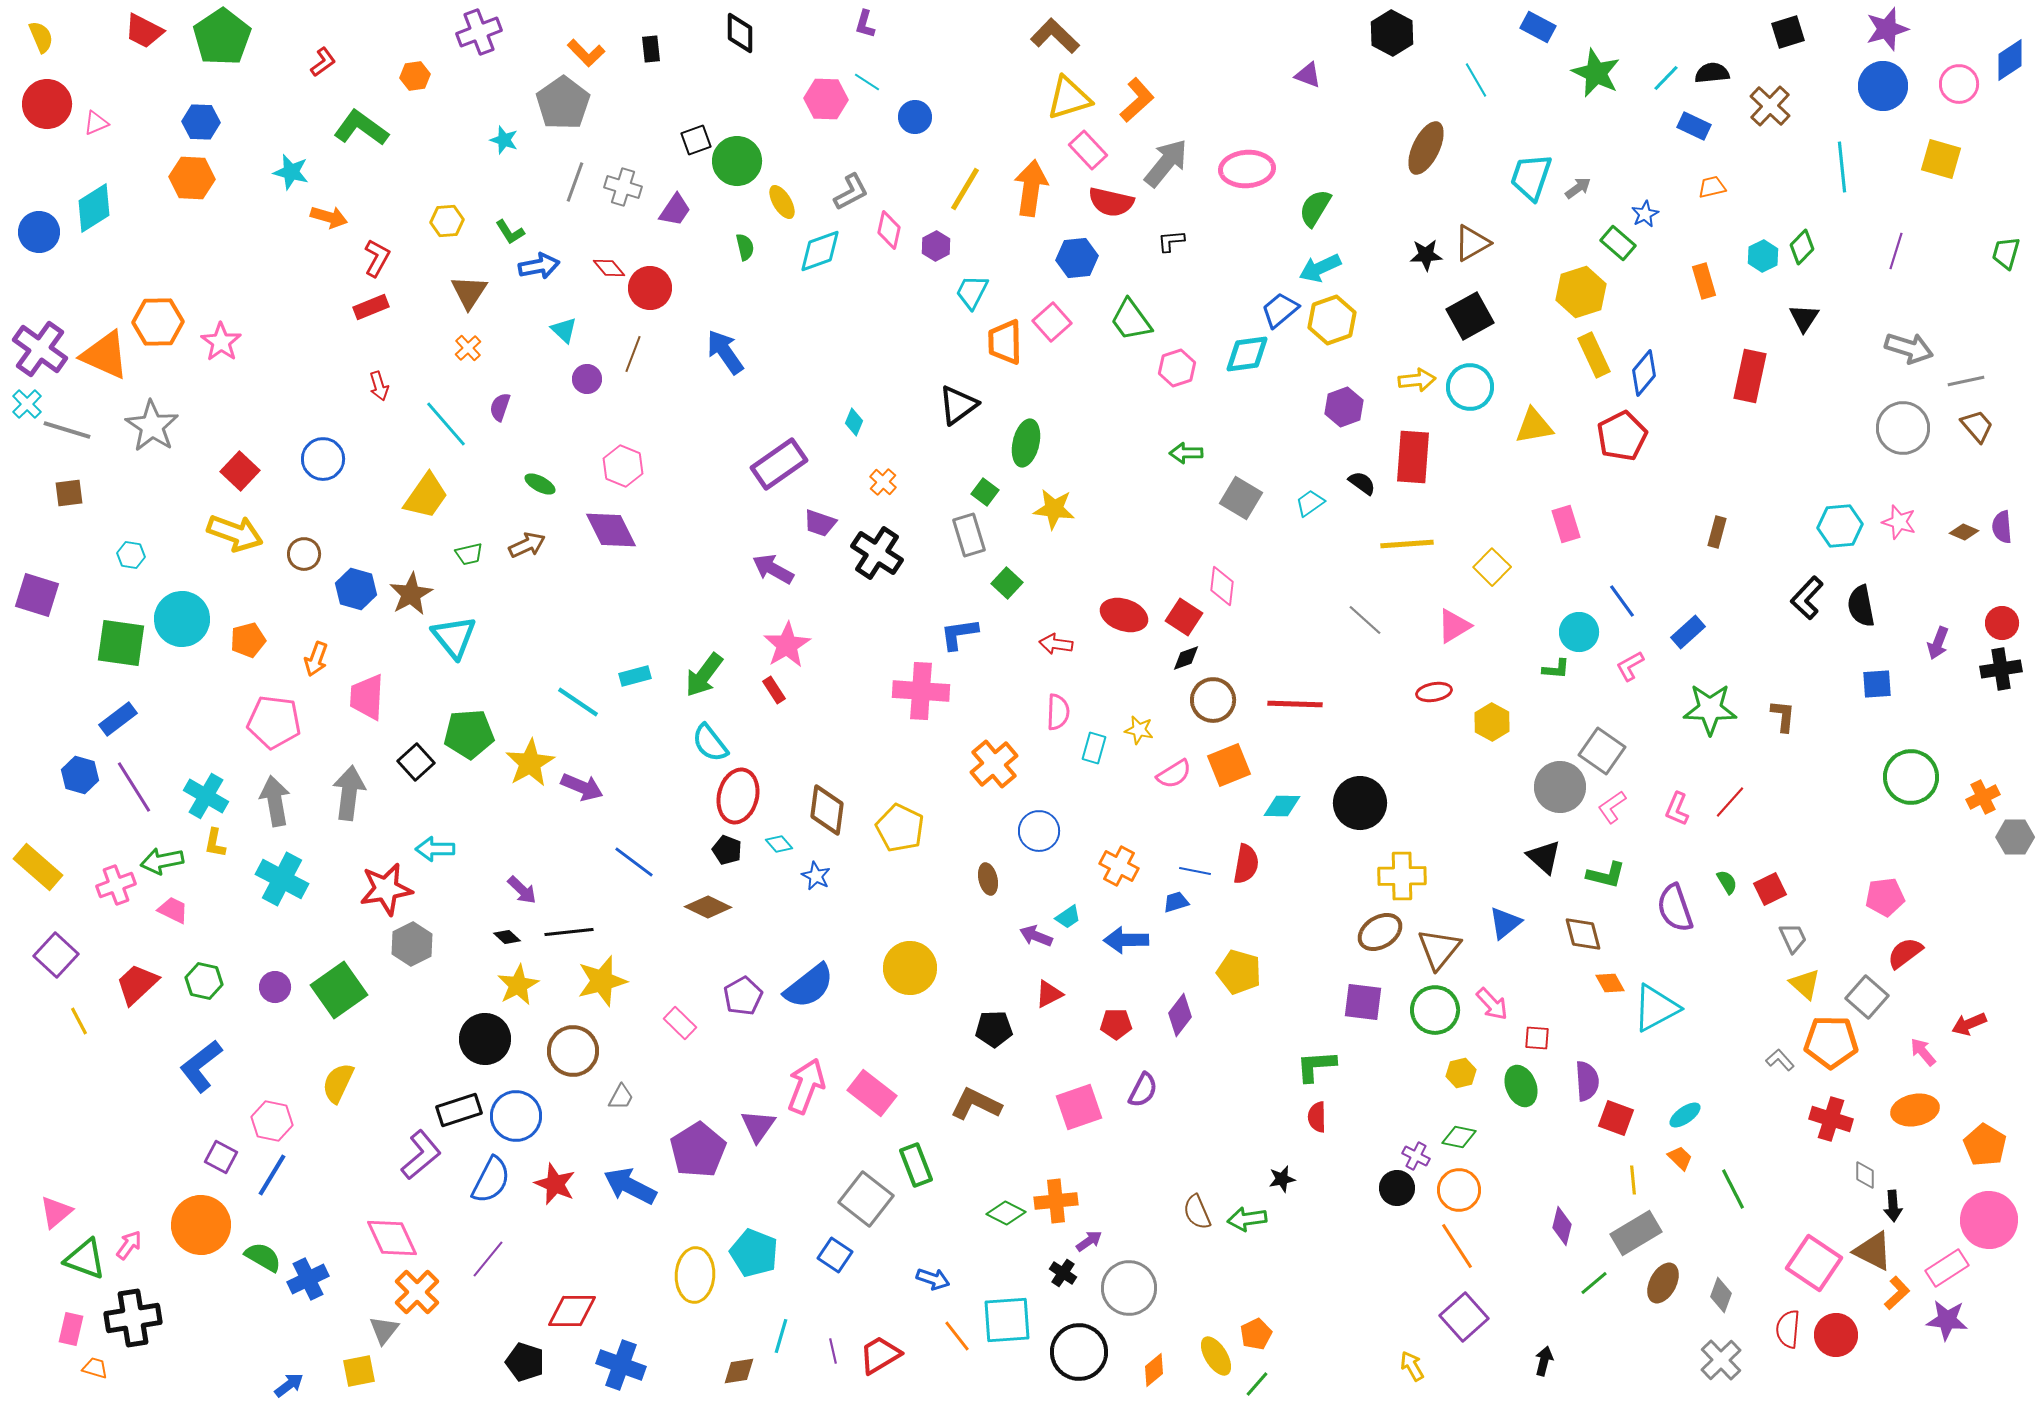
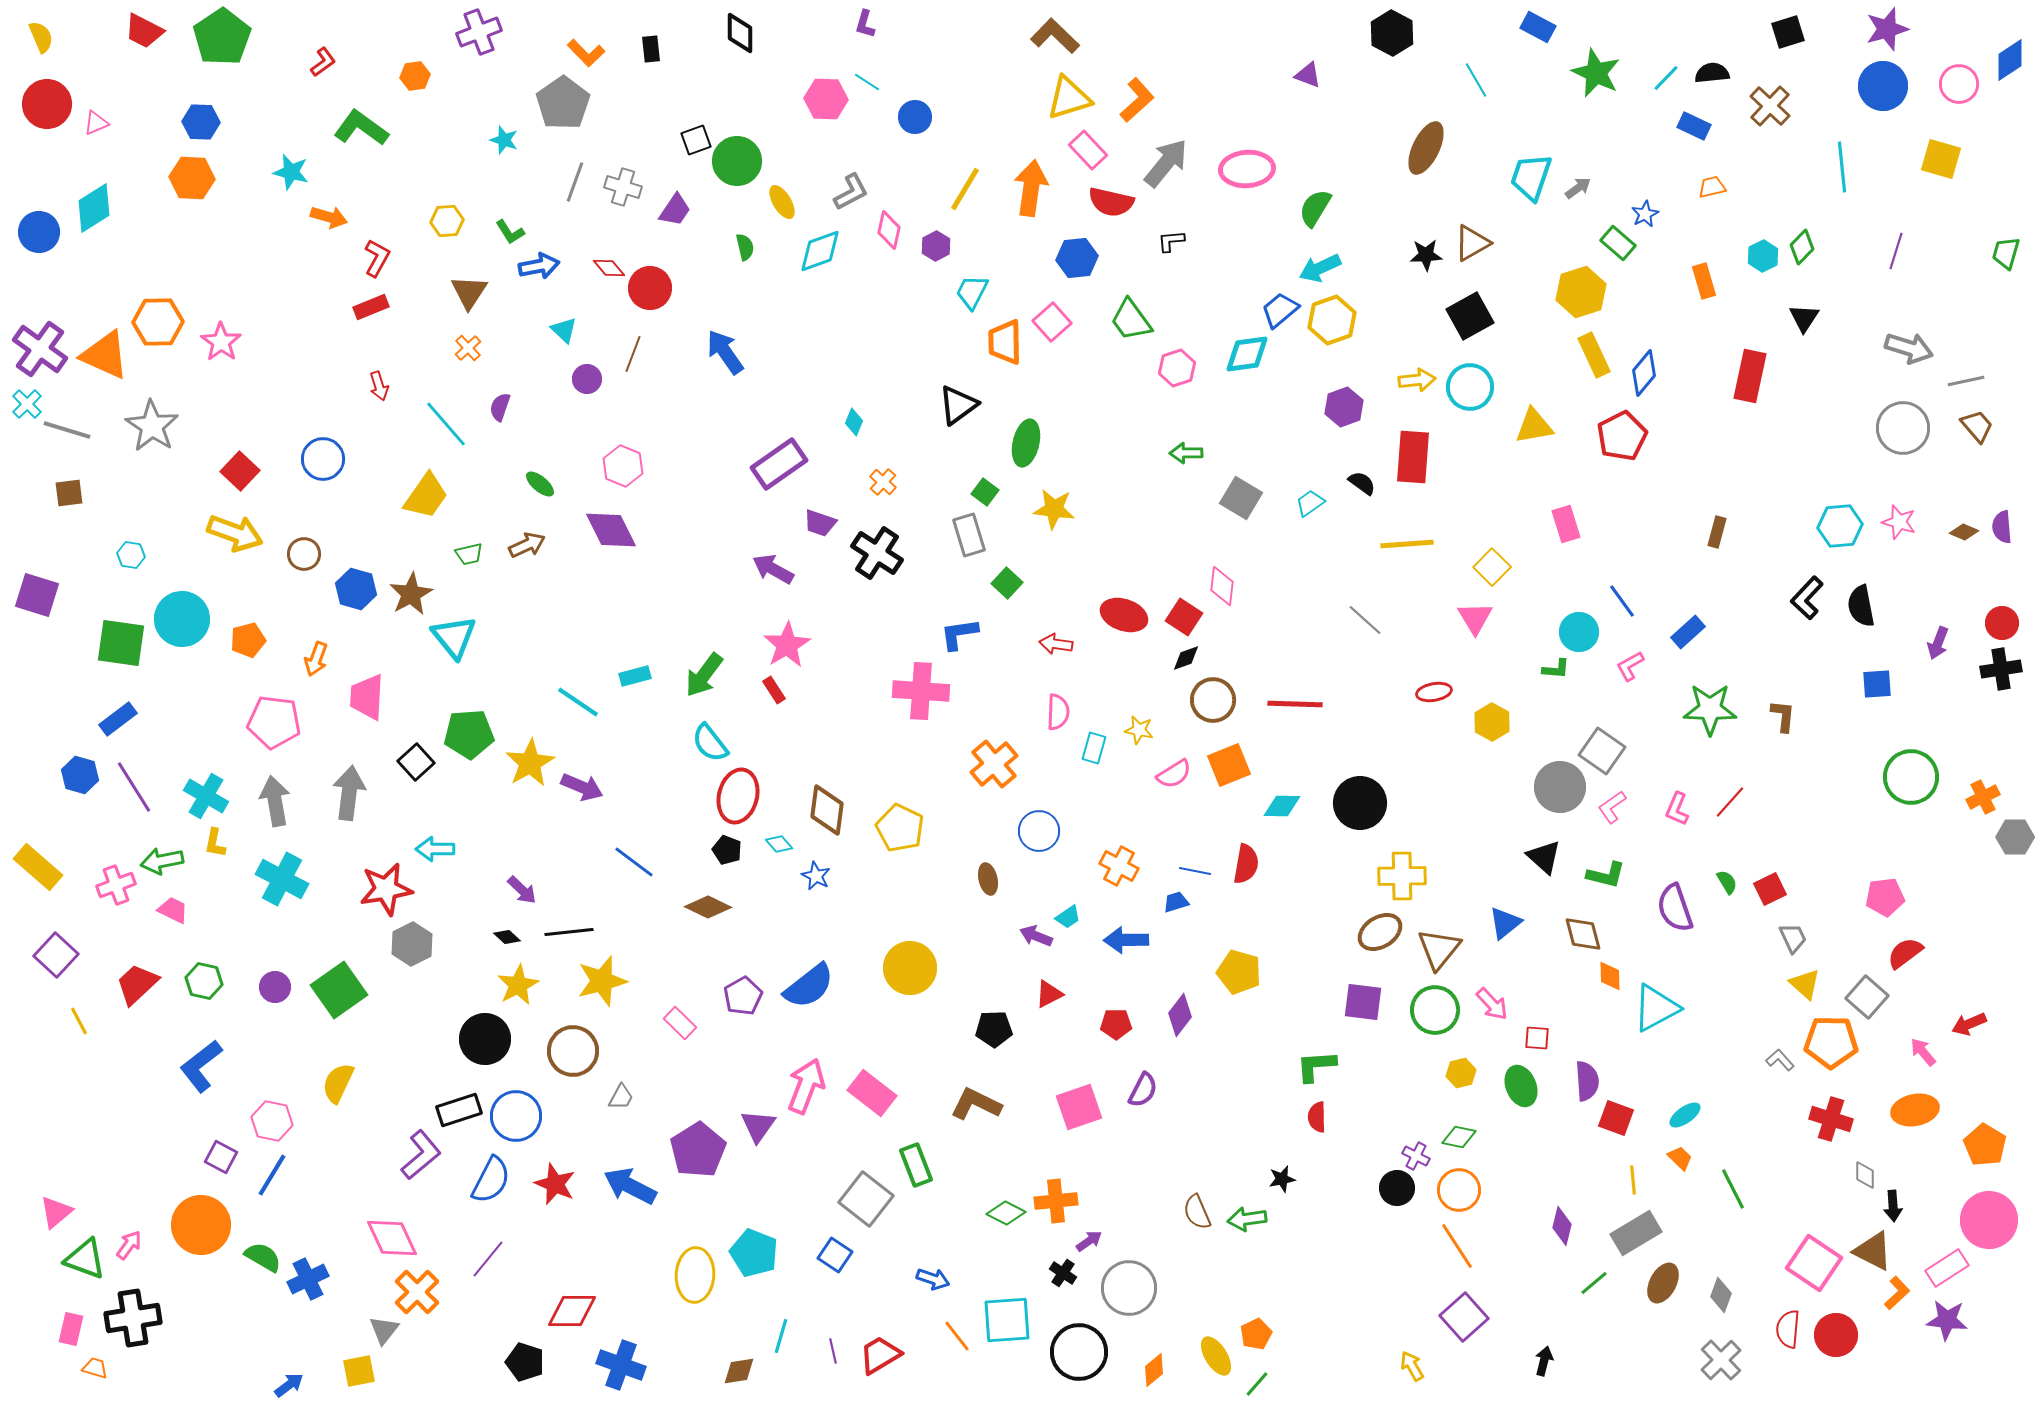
green ellipse at (540, 484): rotated 12 degrees clockwise
pink triangle at (1454, 626): moved 21 px right, 8 px up; rotated 30 degrees counterclockwise
orange diamond at (1610, 983): moved 7 px up; rotated 28 degrees clockwise
